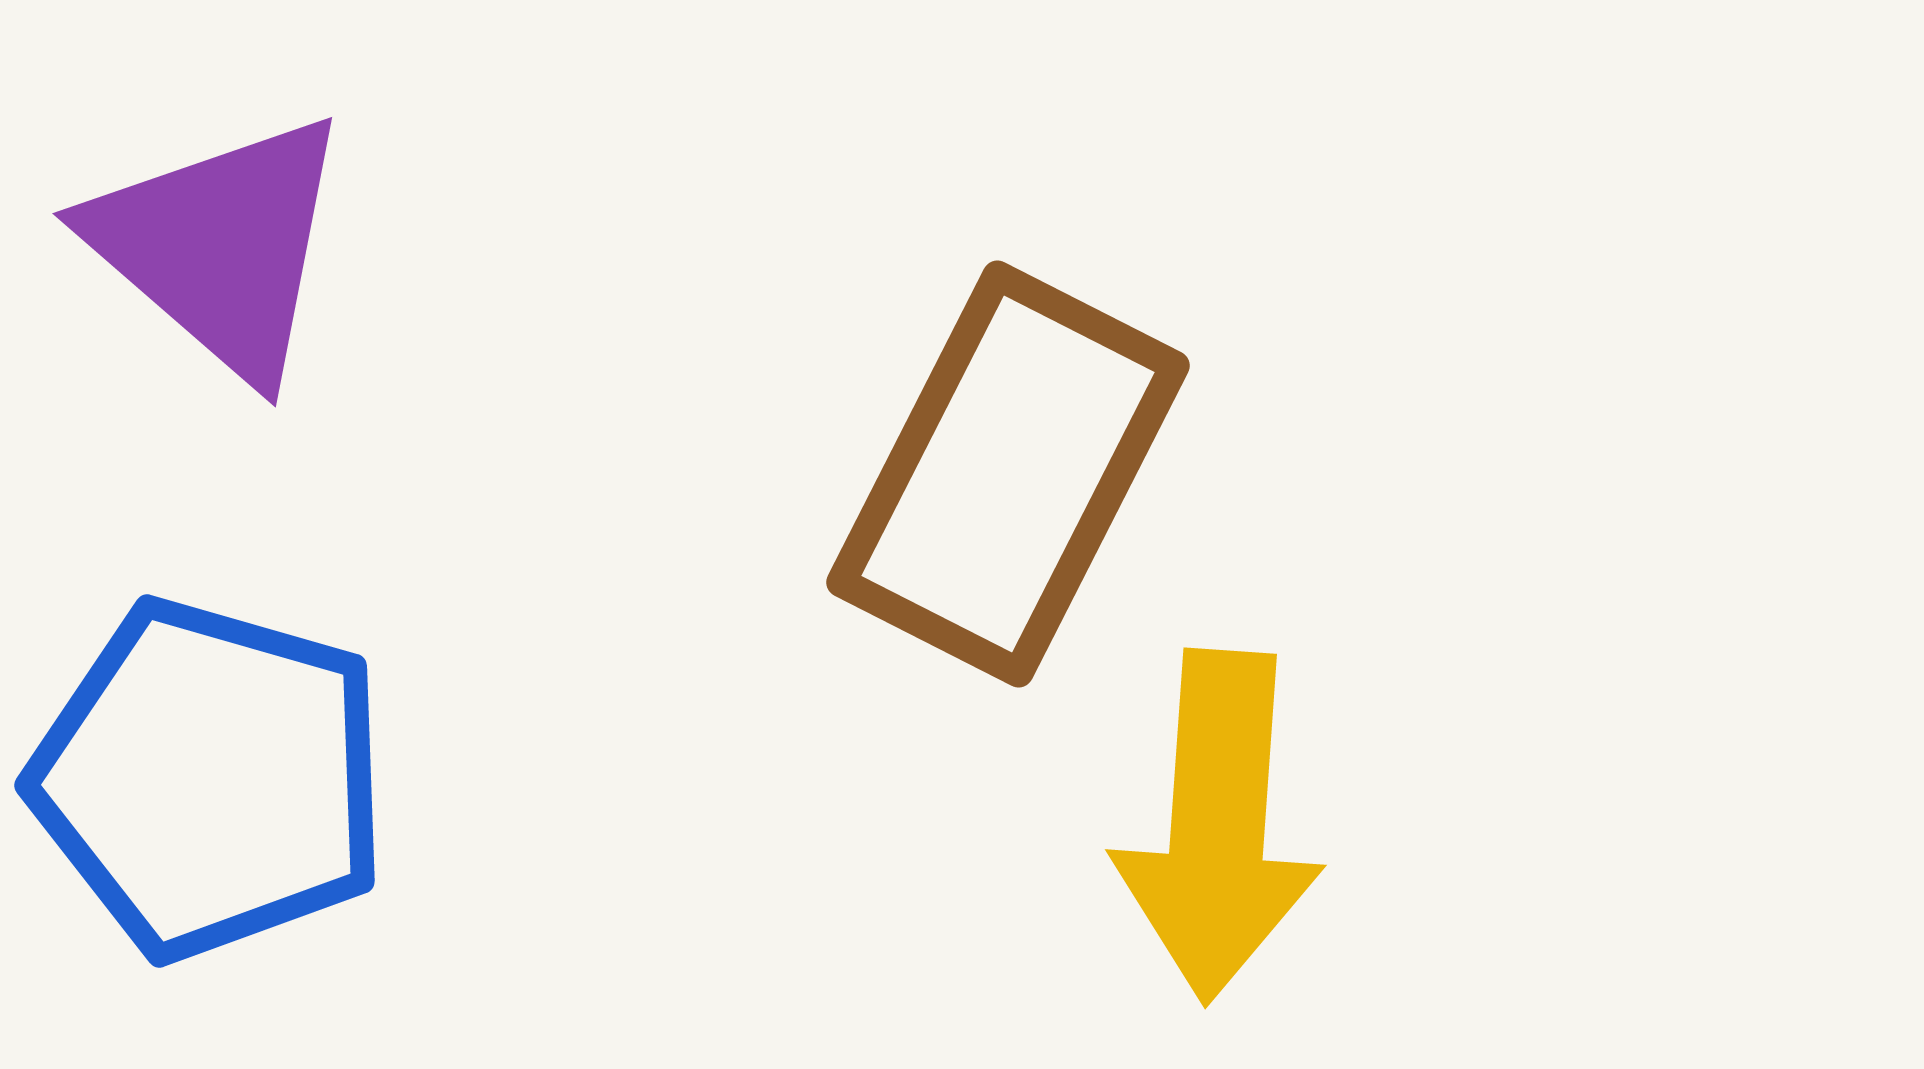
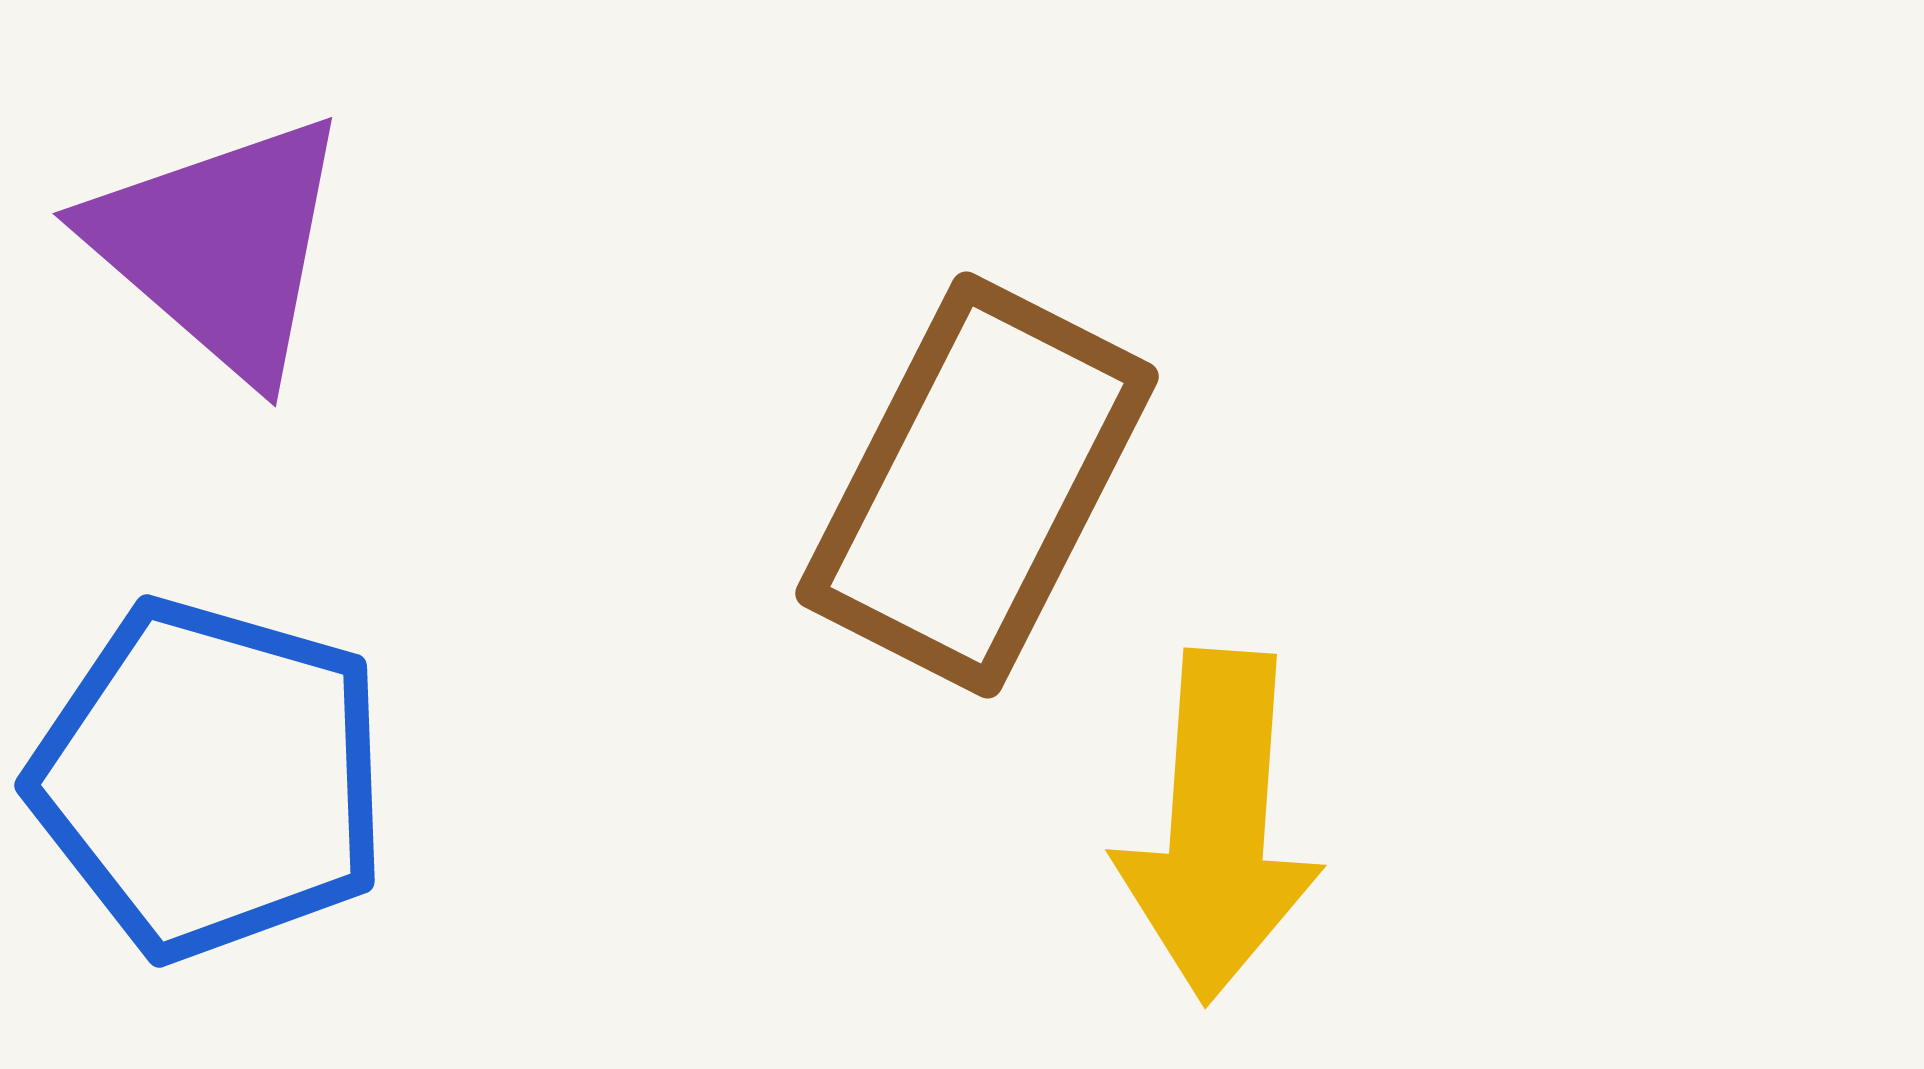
brown rectangle: moved 31 px left, 11 px down
